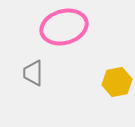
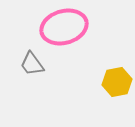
gray trapezoid: moved 1 px left, 9 px up; rotated 36 degrees counterclockwise
